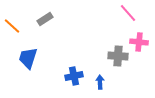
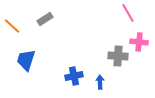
pink line: rotated 12 degrees clockwise
blue trapezoid: moved 2 px left, 2 px down
